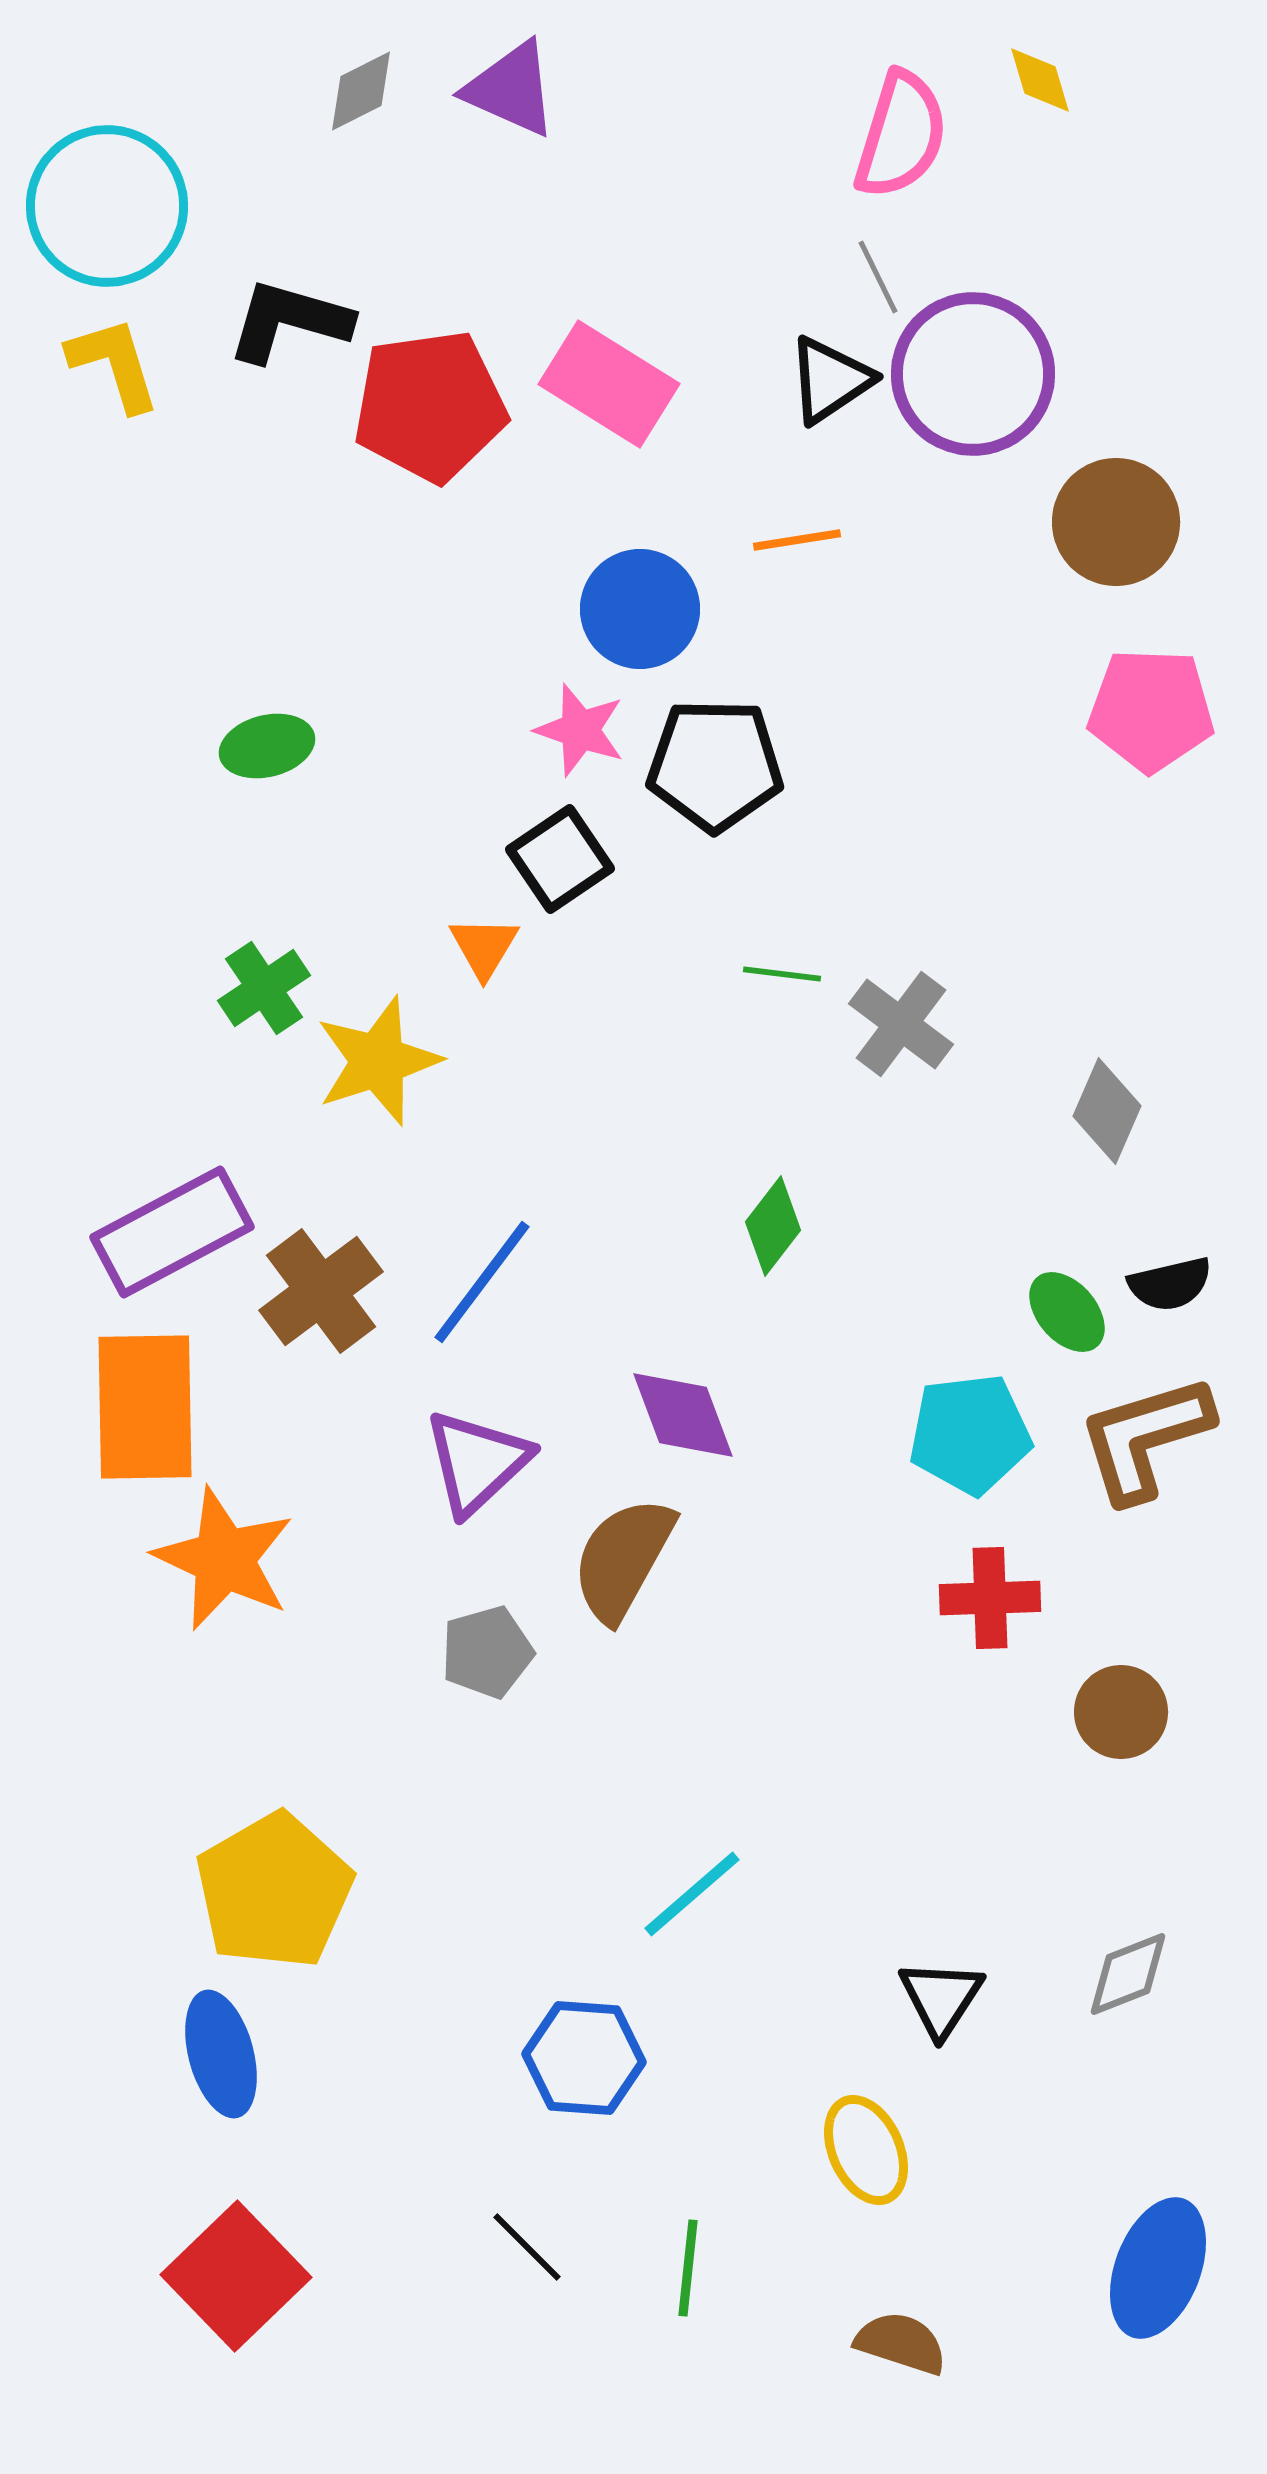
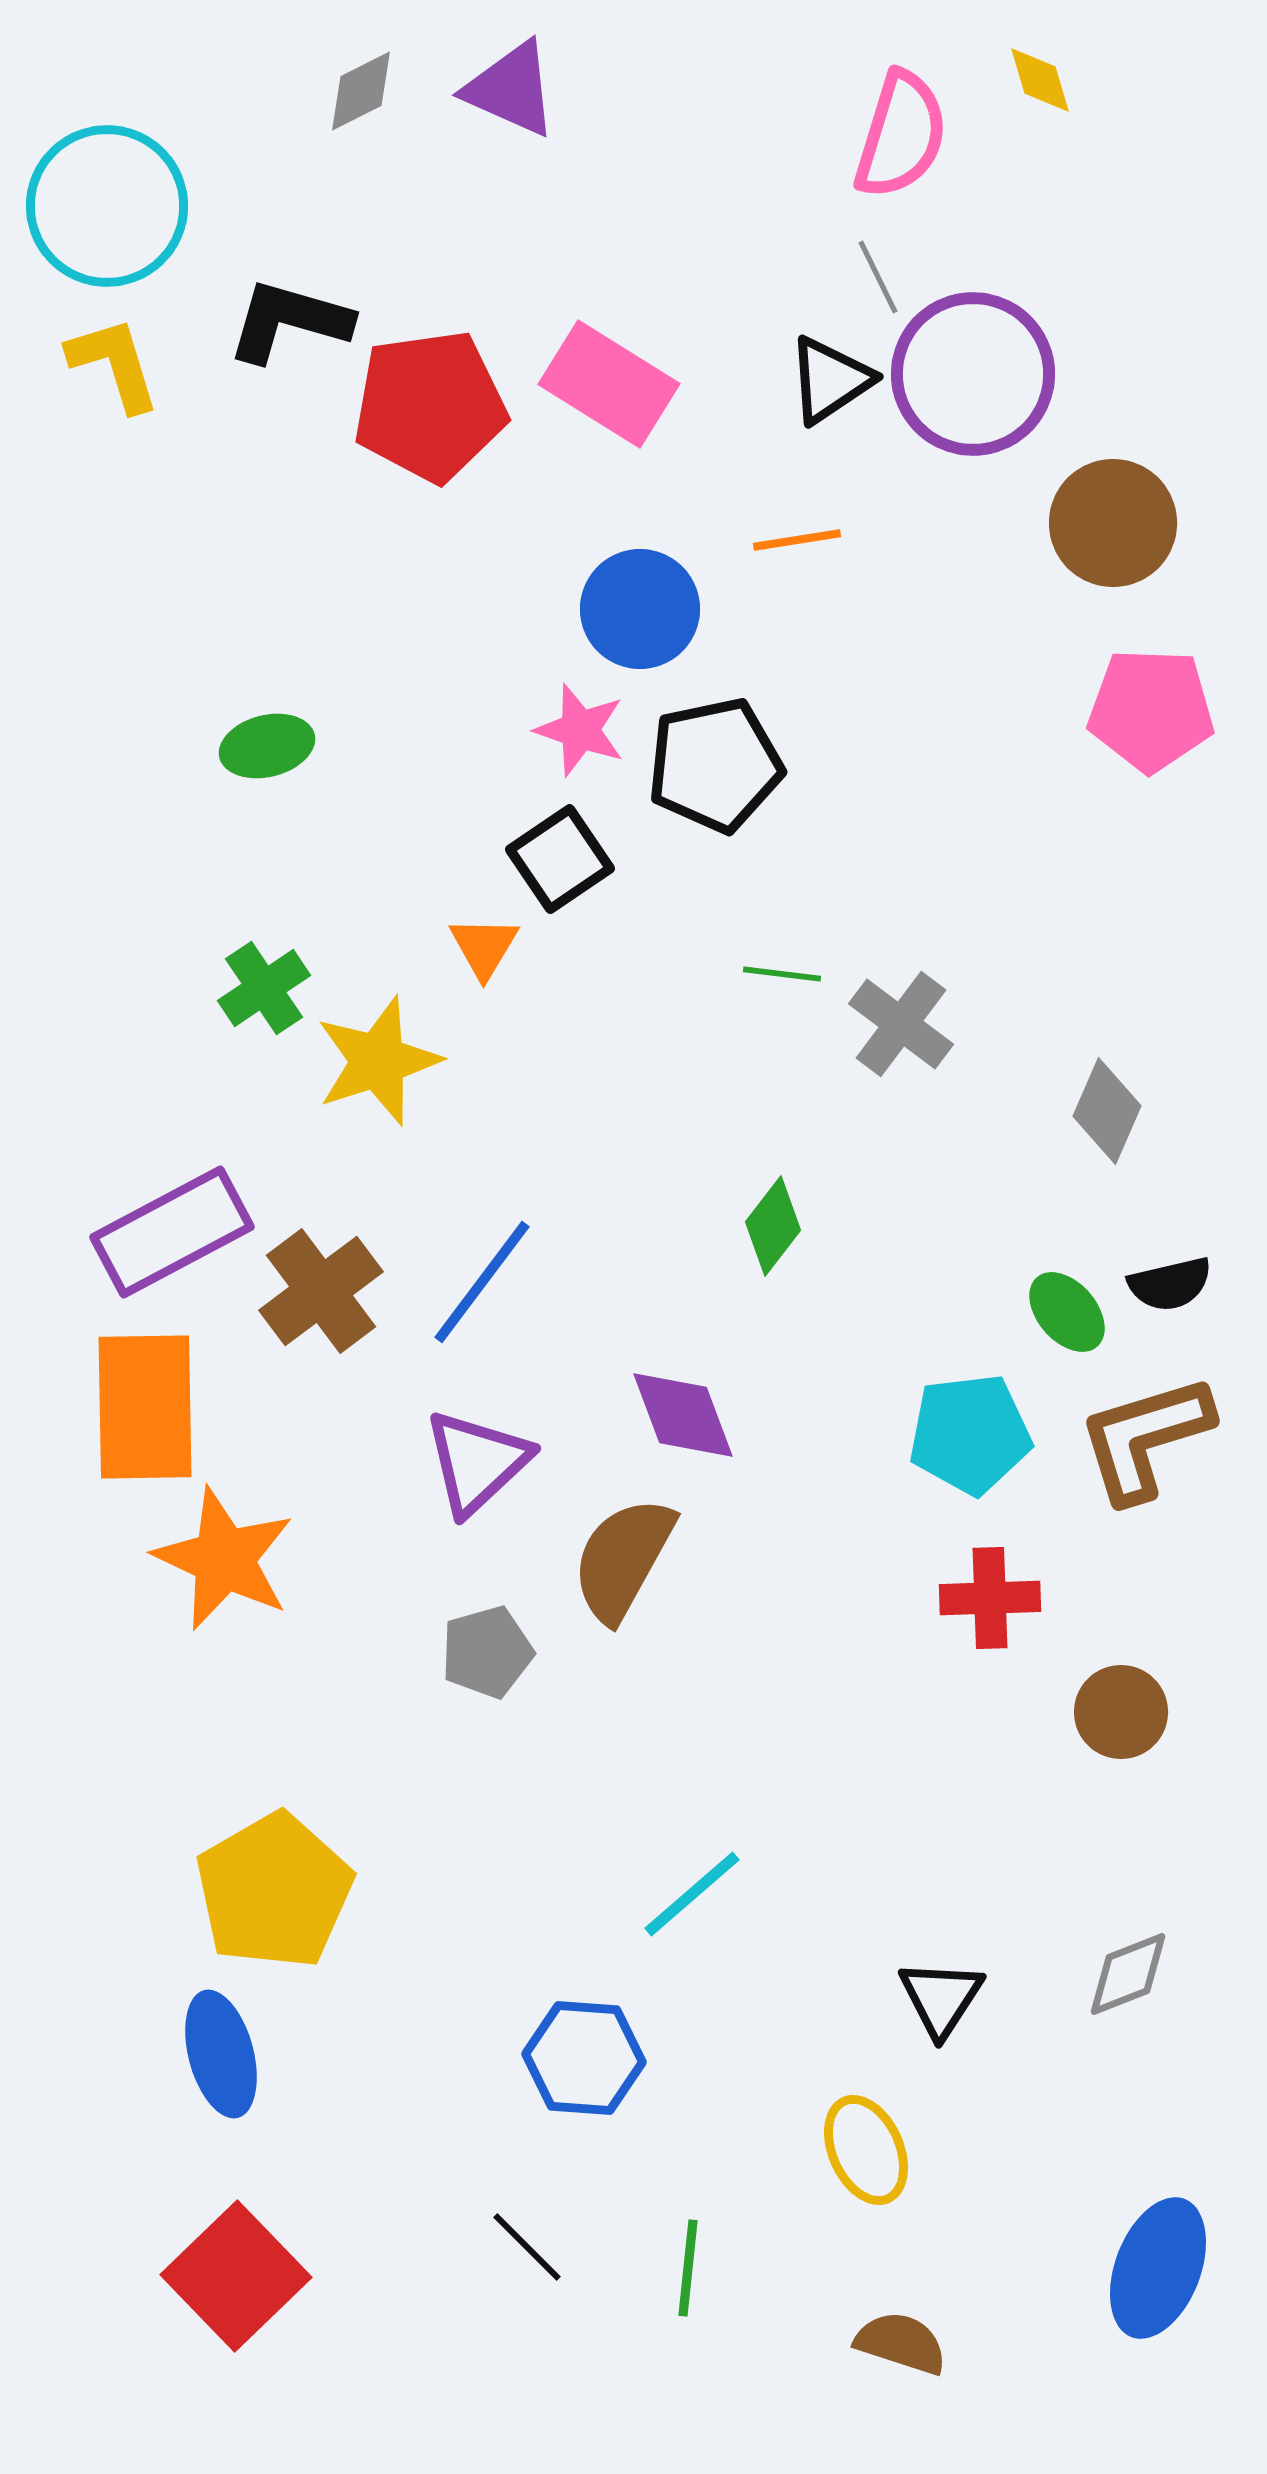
brown circle at (1116, 522): moved 3 px left, 1 px down
black pentagon at (715, 765): rotated 13 degrees counterclockwise
